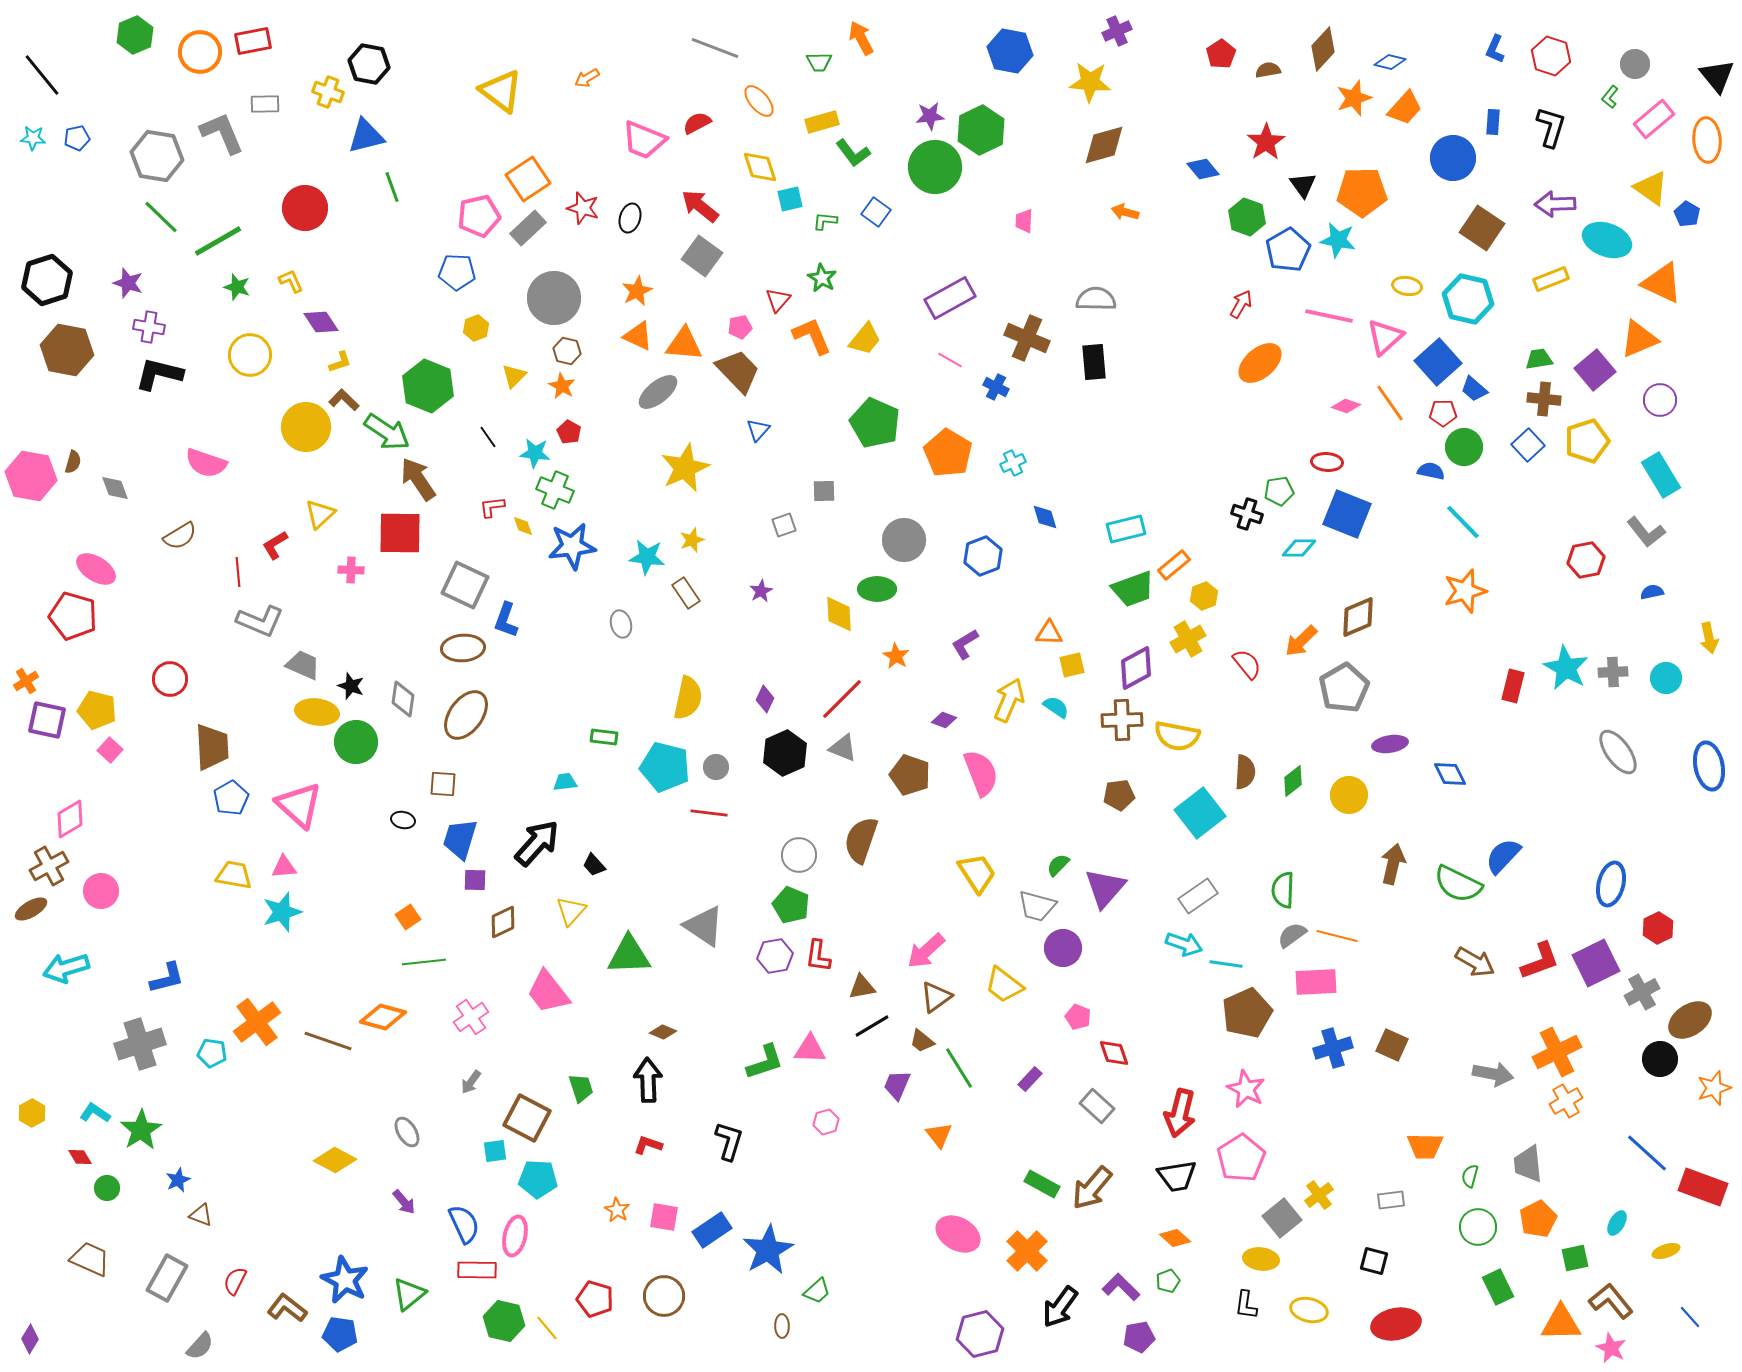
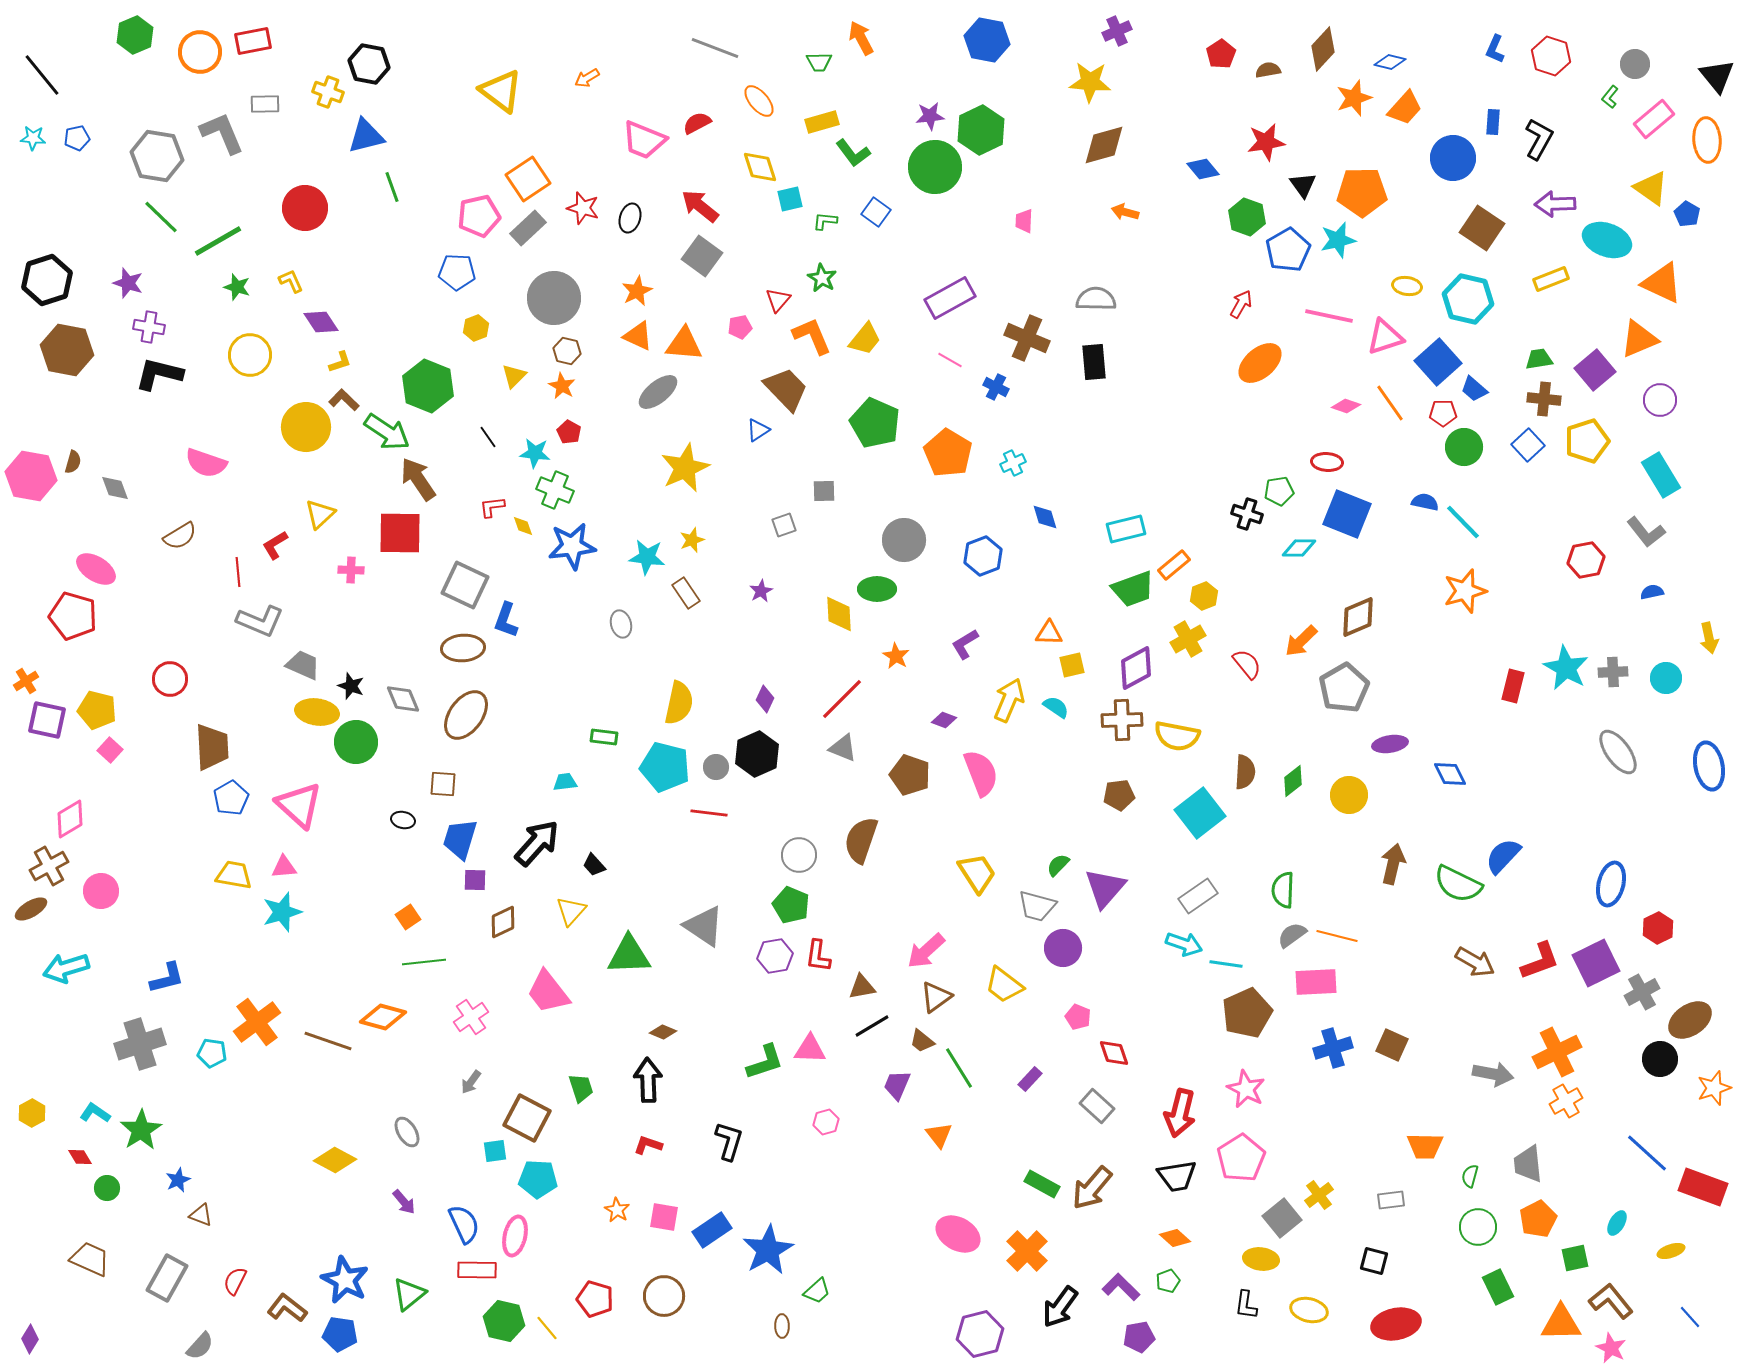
blue hexagon at (1010, 51): moved 23 px left, 11 px up
black L-shape at (1551, 127): moved 12 px left, 12 px down; rotated 12 degrees clockwise
red star at (1266, 142): rotated 24 degrees clockwise
cyan star at (1338, 240): rotated 24 degrees counterclockwise
pink triangle at (1385, 337): rotated 24 degrees clockwise
brown trapezoid at (738, 371): moved 48 px right, 18 px down
blue triangle at (758, 430): rotated 15 degrees clockwise
blue semicircle at (1431, 471): moved 6 px left, 31 px down
yellow semicircle at (688, 698): moved 9 px left, 5 px down
gray diamond at (403, 699): rotated 30 degrees counterclockwise
black hexagon at (785, 753): moved 28 px left, 1 px down
yellow ellipse at (1666, 1251): moved 5 px right
